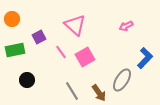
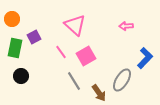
pink arrow: rotated 24 degrees clockwise
purple square: moved 5 px left
green rectangle: moved 2 px up; rotated 66 degrees counterclockwise
pink square: moved 1 px right, 1 px up
black circle: moved 6 px left, 4 px up
gray line: moved 2 px right, 10 px up
